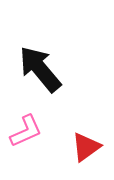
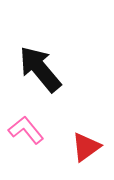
pink L-shape: moved 1 px up; rotated 105 degrees counterclockwise
